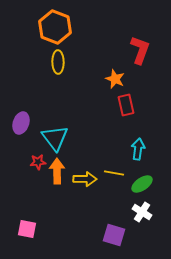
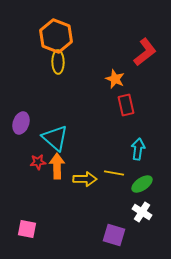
orange hexagon: moved 1 px right, 9 px down
red L-shape: moved 5 px right, 2 px down; rotated 32 degrees clockwise
cyan triangle: rotated 12 degrees counterclockwise
orange arrow: moved 5 px up
